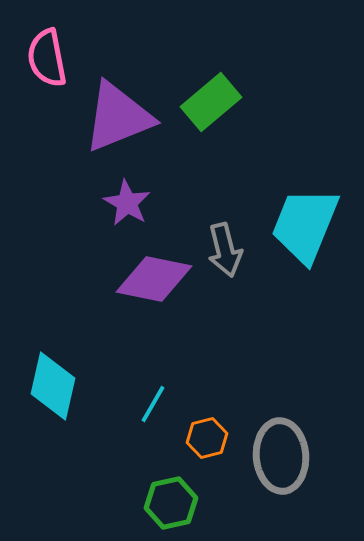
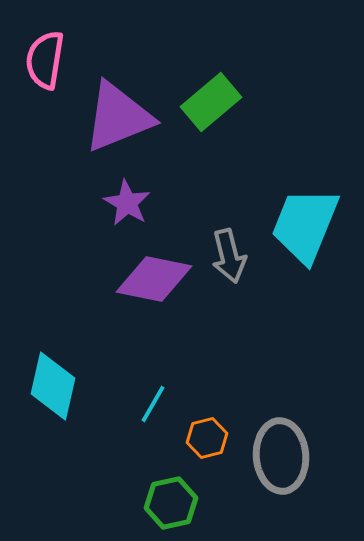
pink semicircle: moved 2 px left, 2 px down; rotated 20 degrees clockwise
gray arrow: moved 4 px right, 6 px down
